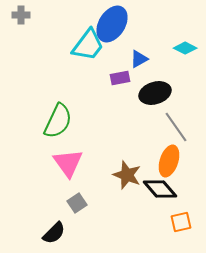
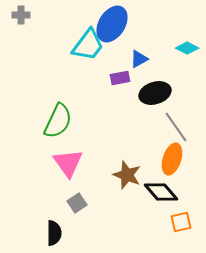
cyan diamond: moved 2 px right
orange ellipse: moved 3 px right, 2 px up
black diamond: moved 1 px right, 3 px down
black semicircle: rotated 45 degrees counterclockwise
